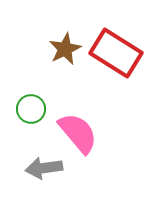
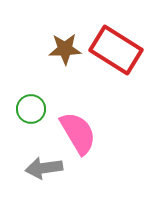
brown star: rotated 24 degrees clockwise
red rectangle: moved 3 px up
pink semicircle: rotated 9 degrees clockwise
